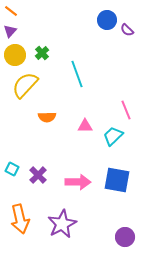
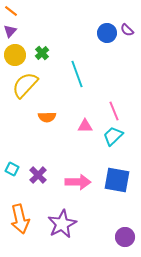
blue circle: moved 13 px down
pink line: moved 12 px left, 1 px down
